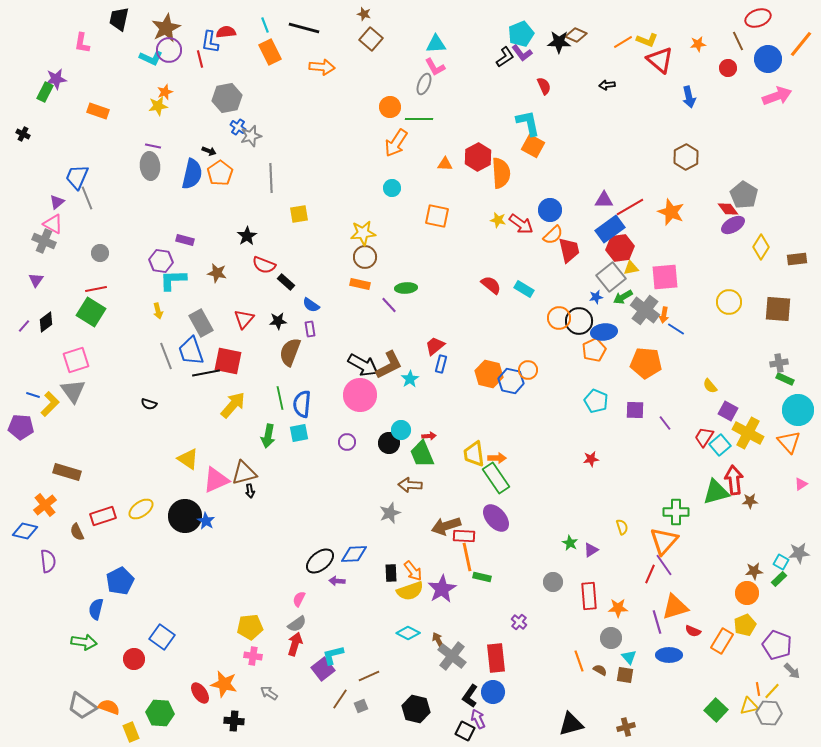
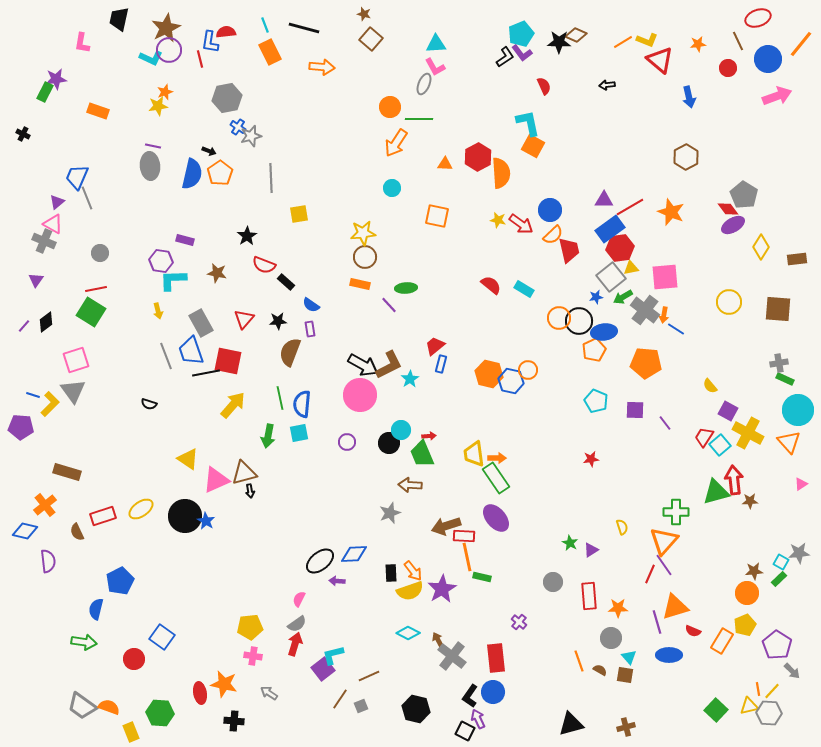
purple pentagon at (777, 645): rotated 12 degrees clockwise
red ellipse at (200, 693): rotated 25 degrees clockwise
